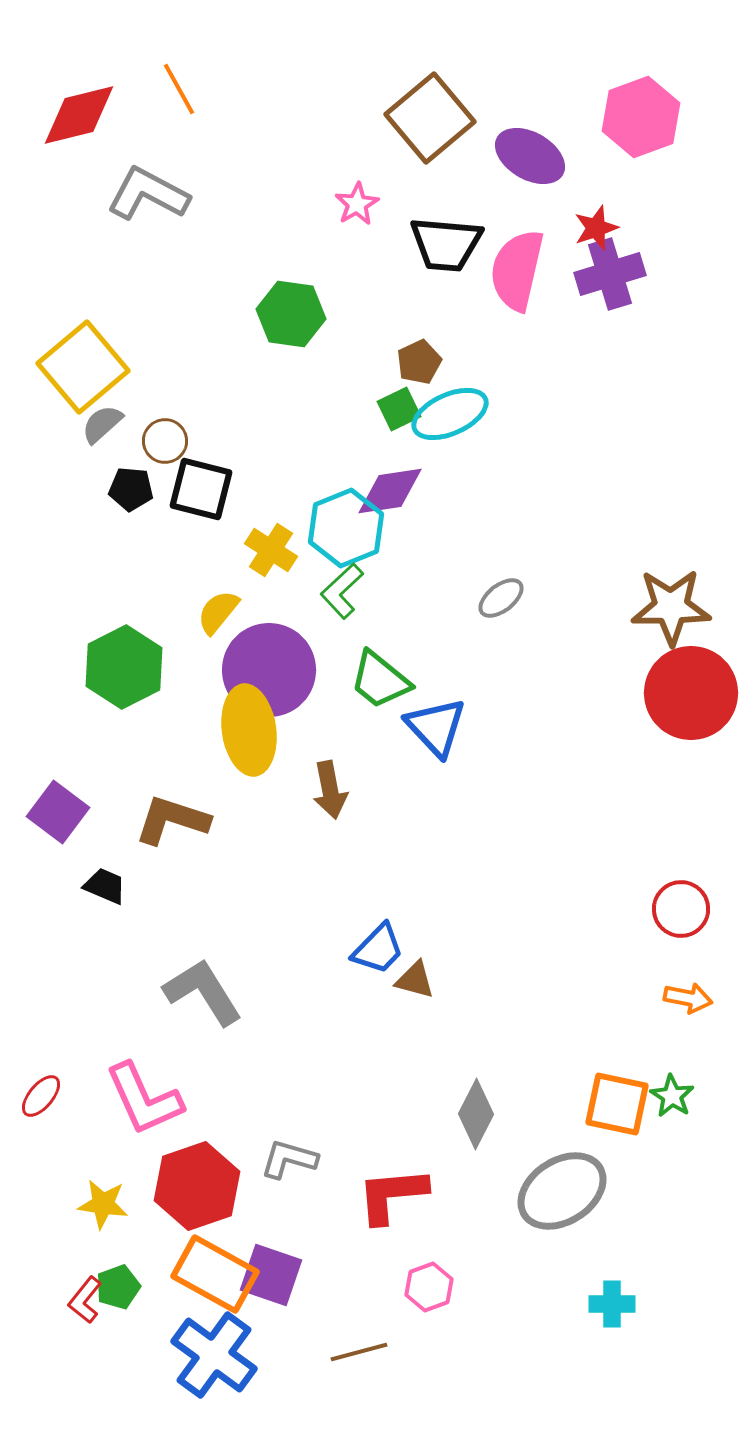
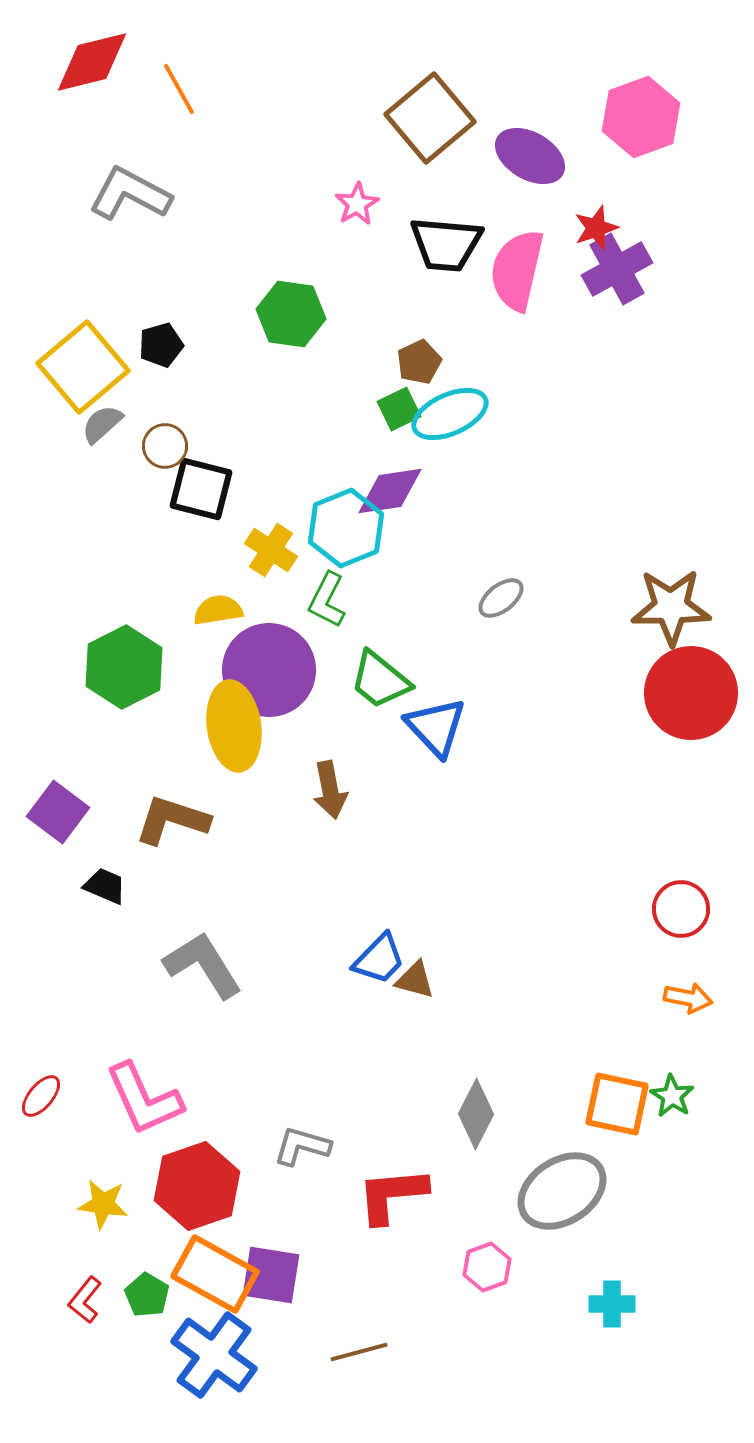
red diamond at (79, 115): moved 13 px right, 53 px up
gray L-shape at (148, 194): moved 18 px left
purple cross at (610, 274): moved 7 px right, 5 px up; rotated 12 degrees counterclockwise
brown circle at (165, 441): moved 5 px down
black pentagon at (131, 489): moved 30 px right, 144 px up; rotated 21 degrees counterclockwise
green L-shape at (342, 591): moved 15 px left, 9 px down; rotated 20 degrees counterclockwise
yellow semicircle at (218, 612): moved 2 px up; rotated 42 degrees clockwise
yellow ellipse at (249, 730): moved 15 px left, 4 px up
blue trapezoid at (378, 949): moved 1 px right, 10 px down
gray L-shape at (203, 992): moved 27 px up
gray L-shape at (289, 1159): moved 13 px right, 13 px up
purple square at (271, 1275): rotated 10 degrees counterclockwise
green pentagon at (118, 1287): moved 29 px right, 8 px down; rotated 21 degrees counterclockwise
pink hexagon at (429, 1287): moved 58 px right, 20 px up
